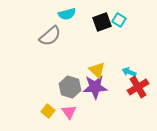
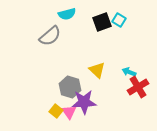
purple star: moved 11 px left, 15 px down
yellow square: moved 8 px right
